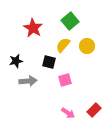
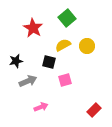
green square: moved 3 px left, 3 px up
yellow semicircle: rotated 21 degrees clockwise
gray arrow: rotated 18 degrees counterclockwise
pink arrow: moved 27 px left, 6 px up; rotated 56 degrees counterclockwise
